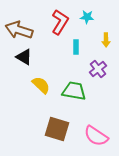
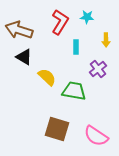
yellow semicircle: moved 6 px right, 8 px up
